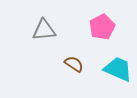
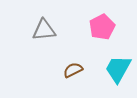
brown semicircle: moved 1 px left, 6 px down; rotated 60 degrees counterclockwise
cyan trapezoid: rotated 84 degrees counterclockwise
